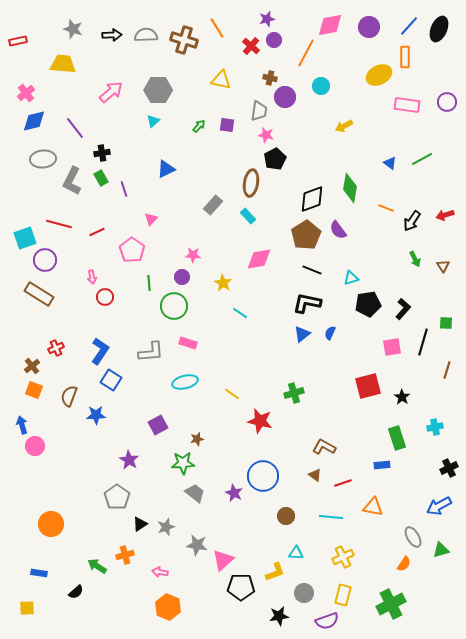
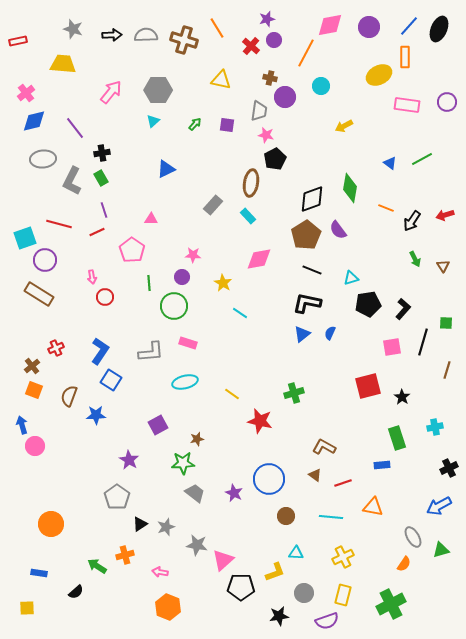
pink arrow at (111, 92): rotated 10 degrees counterclockwise
green arrow at (199, 126): moved 4 px left, 2 px up
purple line at (124, 189): moved 20 px left, 21 px down
pink triangle at (151, 219): rotated 48 degrees clockwise
blue circle at (263, 476): moved 6 px right, 3 px down
